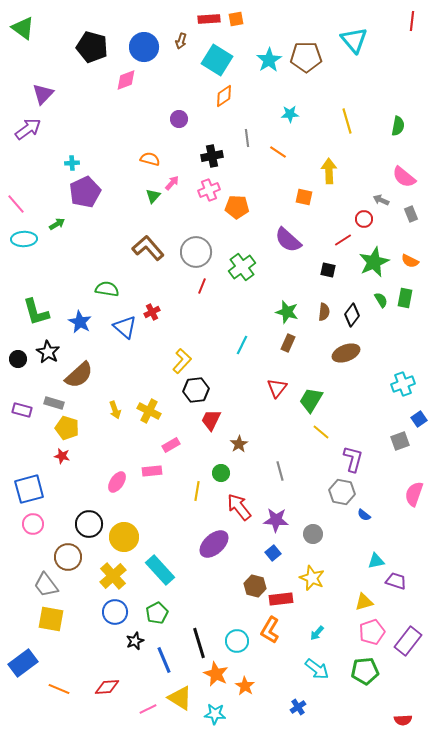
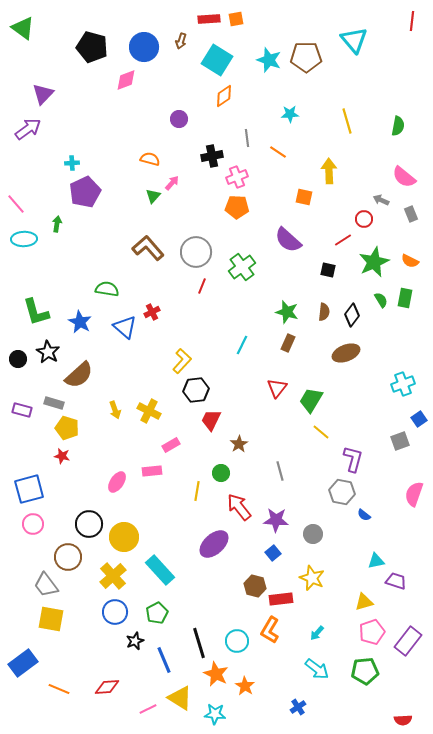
cyan star at (269, 60): rotated 20 degrees counterclockwise
pink cross at (209, 190): moved 28 px right, 13 px up
green arrow at (57, 224): rotated 49 degrees counterclockwise
